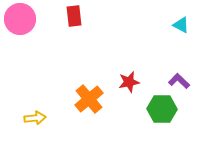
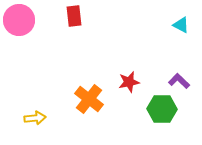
pink circle: moved 1 px left, 1 px down
orange cross: rotated 12 degrees counterclockwise
